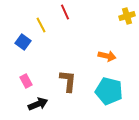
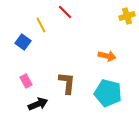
red line: rotated 21 degrees counterclockwise
brown L-shape: moved 1 px left, 2 px down
cyan pentagon: moved 1 px left, 2 px down
